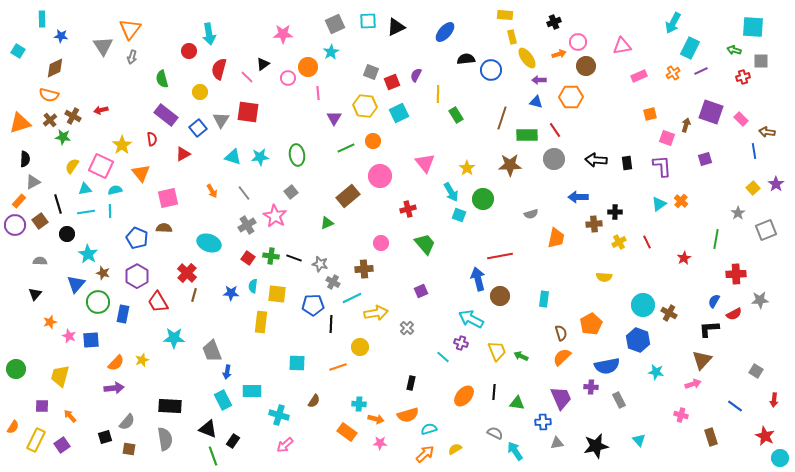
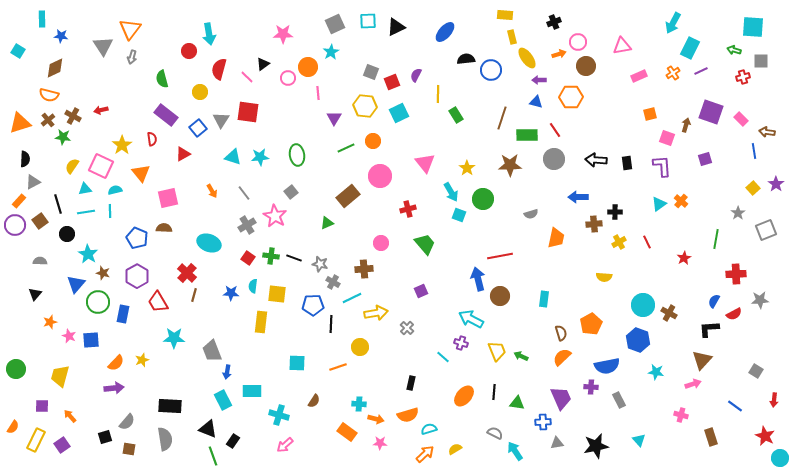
brown cross at (50, 120): moved 2 px left
